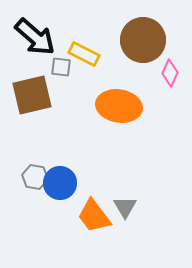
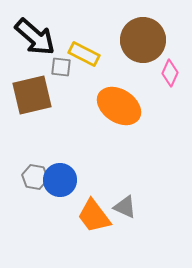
orange ellipse: rotated 24 degrees clockwise
blue circle: moved 3 px up
gray triangle: rotated 35 degrees counterclockwise
